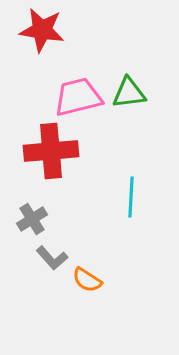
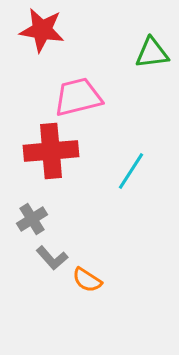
green triangle: moved 23 px right, 40 px up
cyan line: moved 26 px up; rotated 30 degrees clockwise
